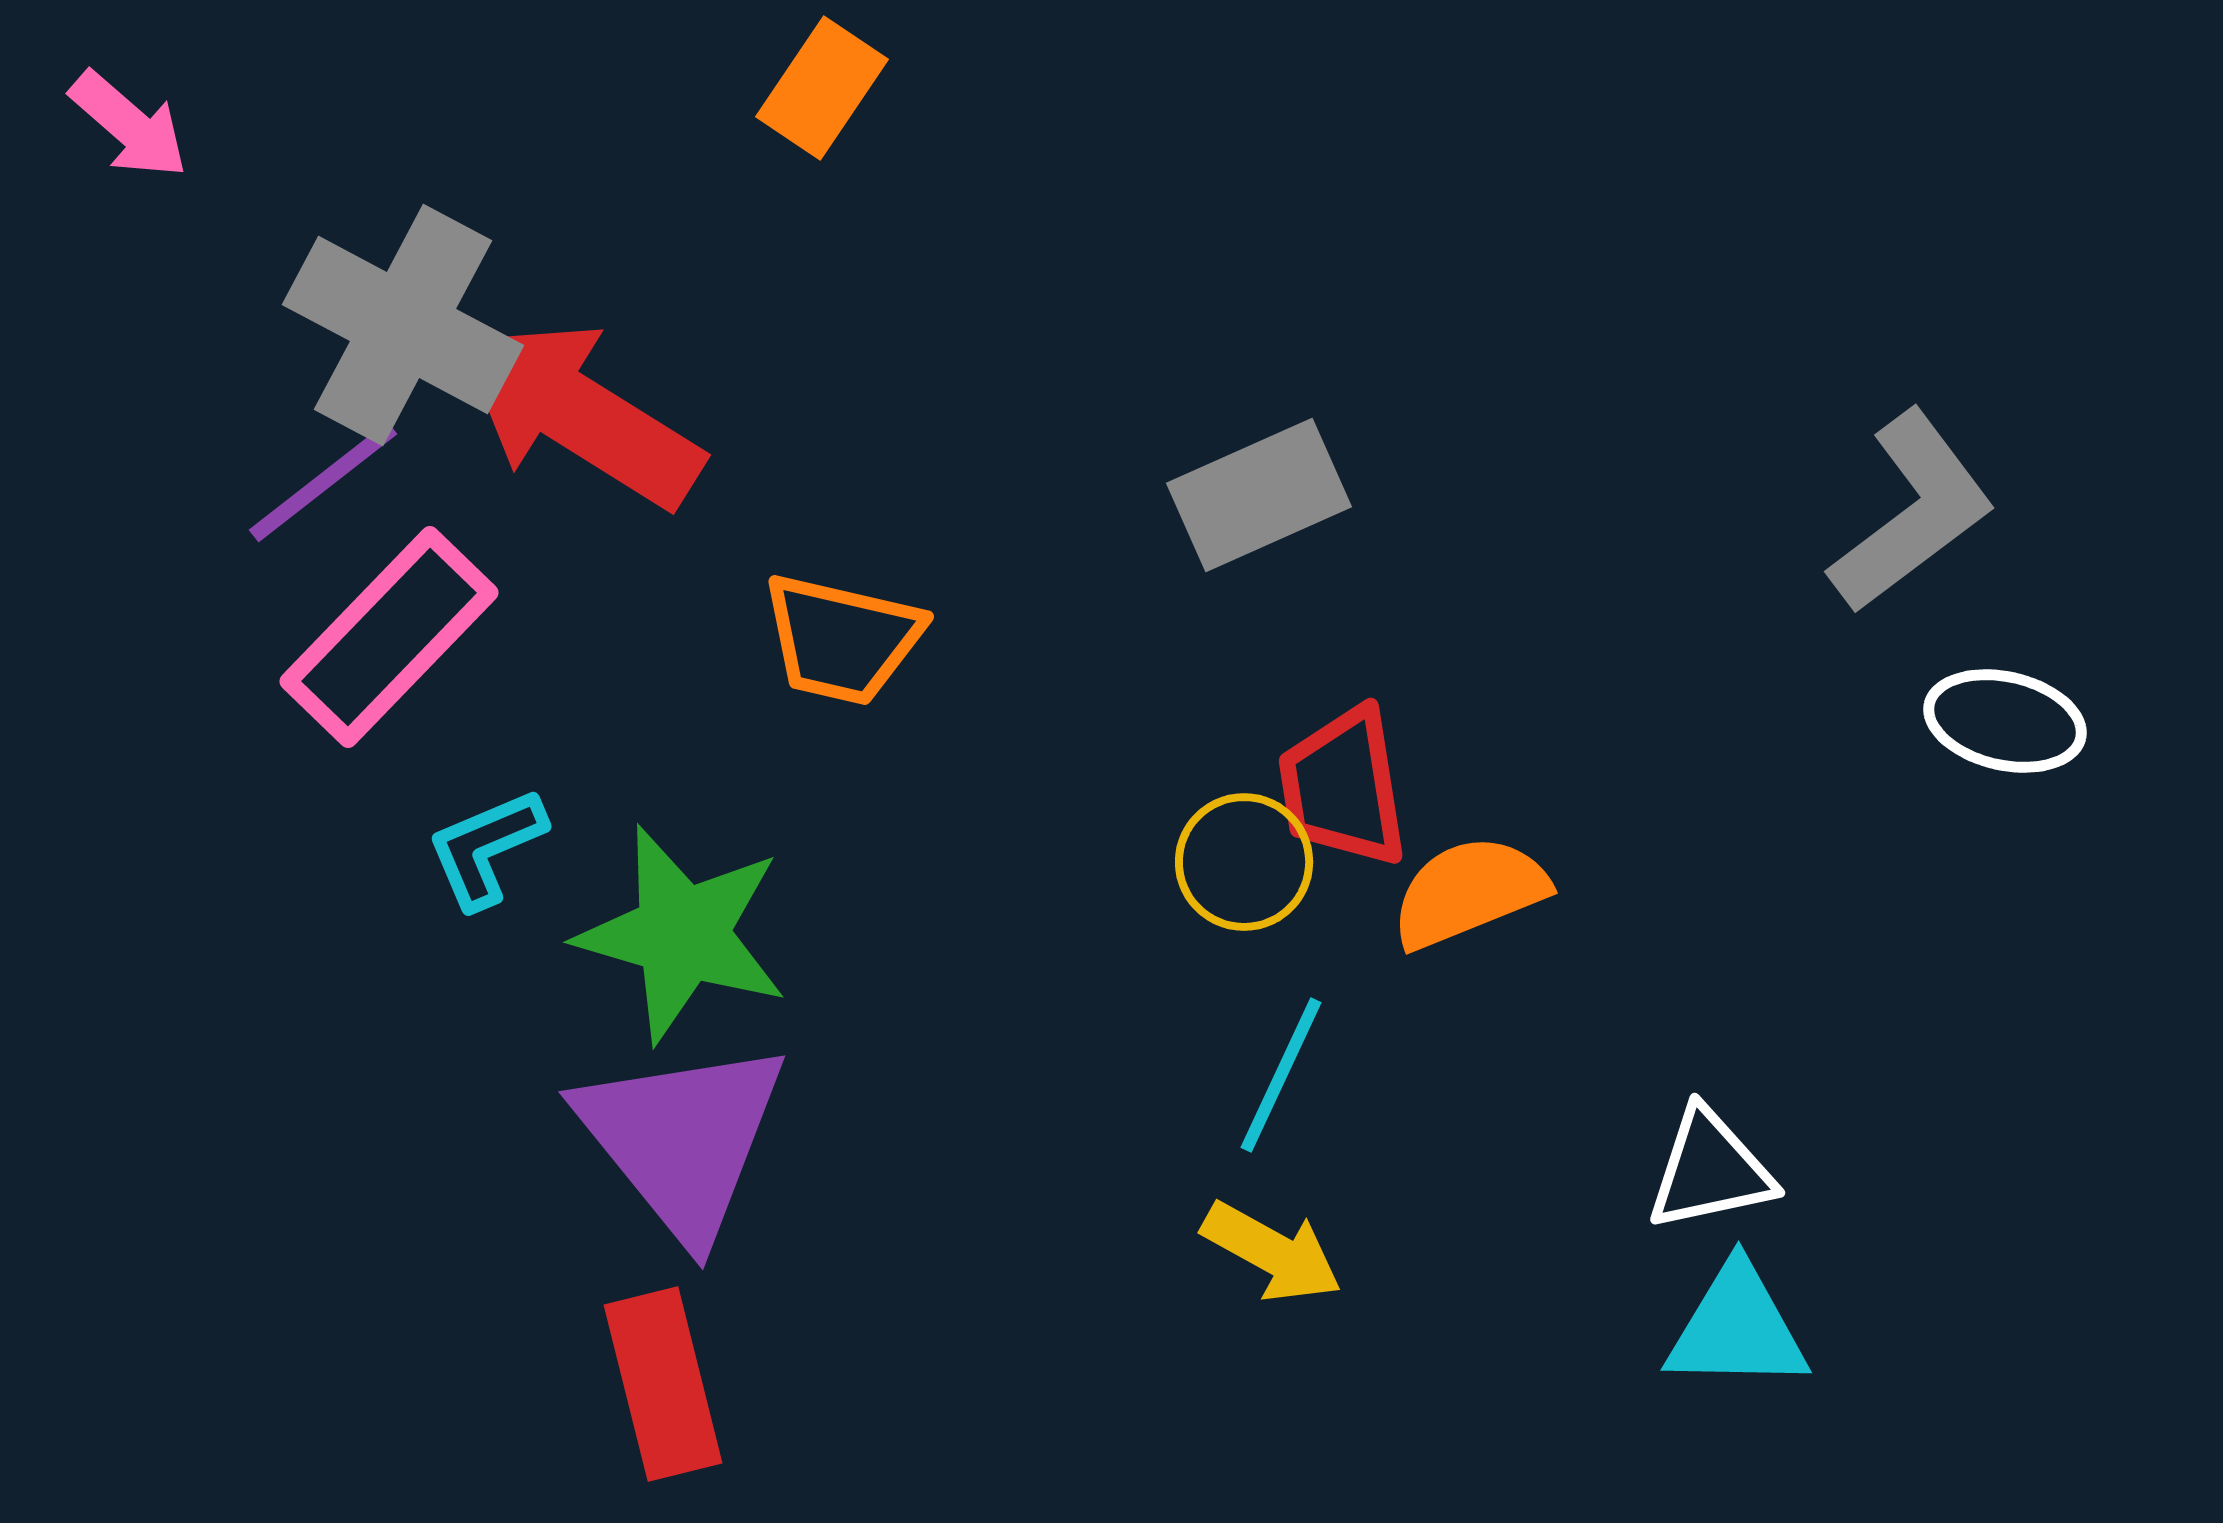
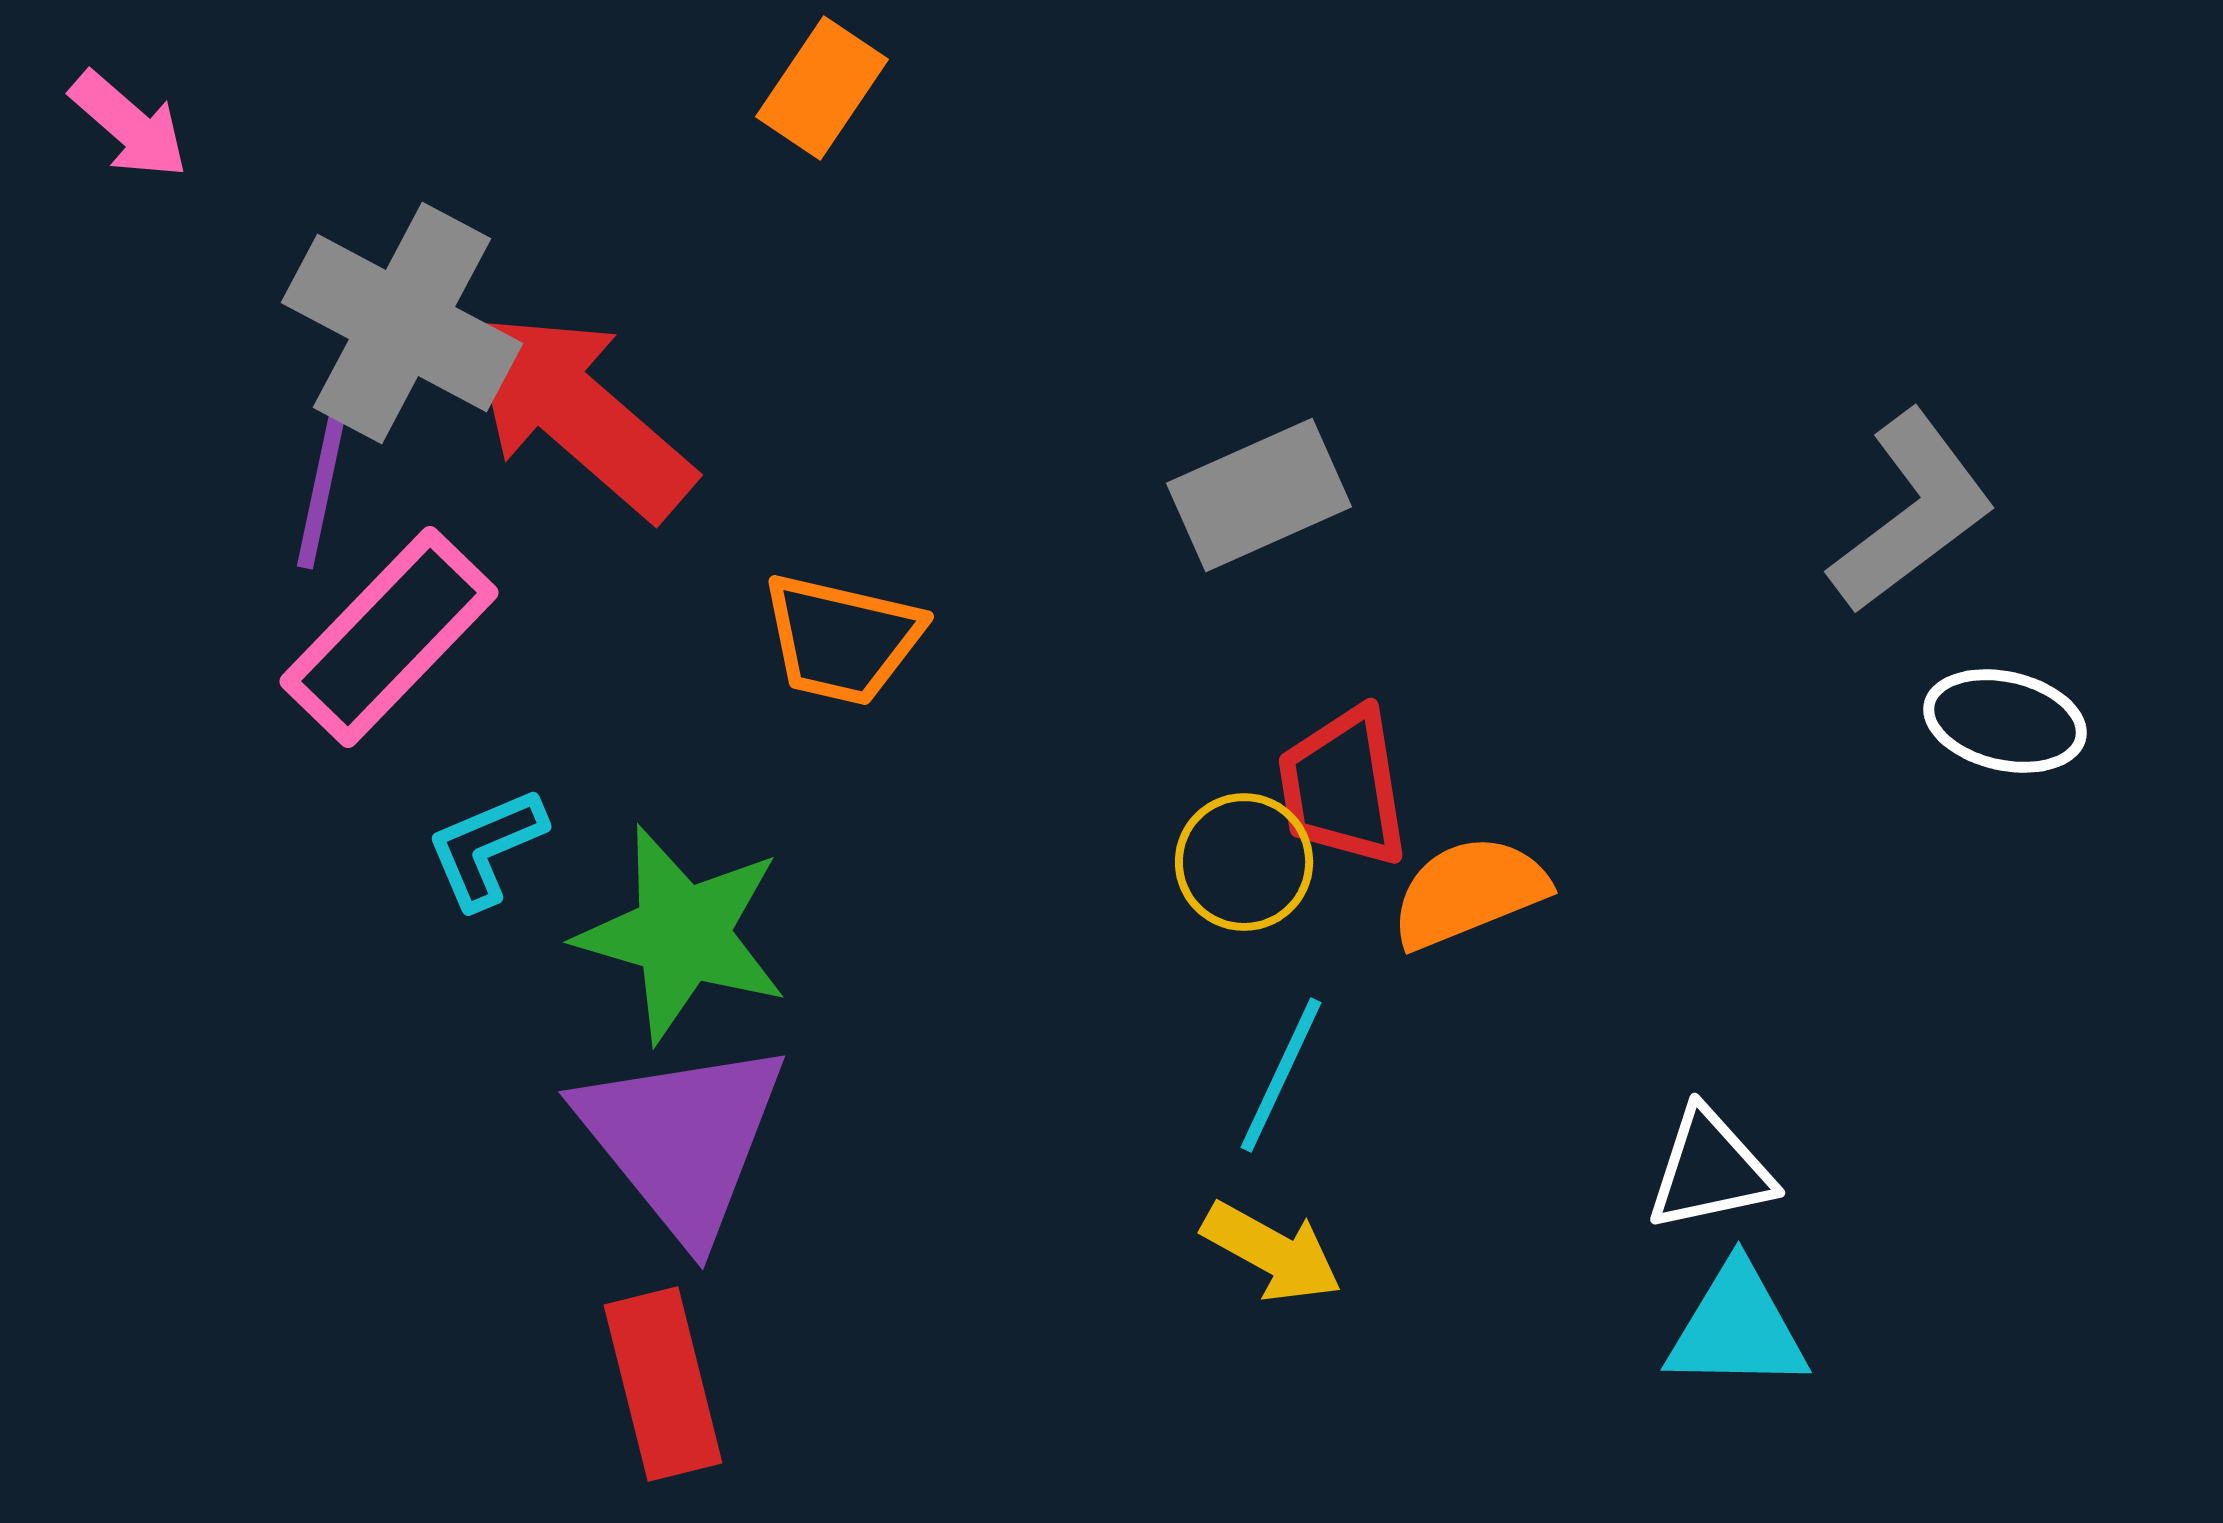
gray cross: moved 1 px left, 2 px up
red arrow: rotated 9 degrees clockwise
purple line: rotated 40 degrees counterclockwise
